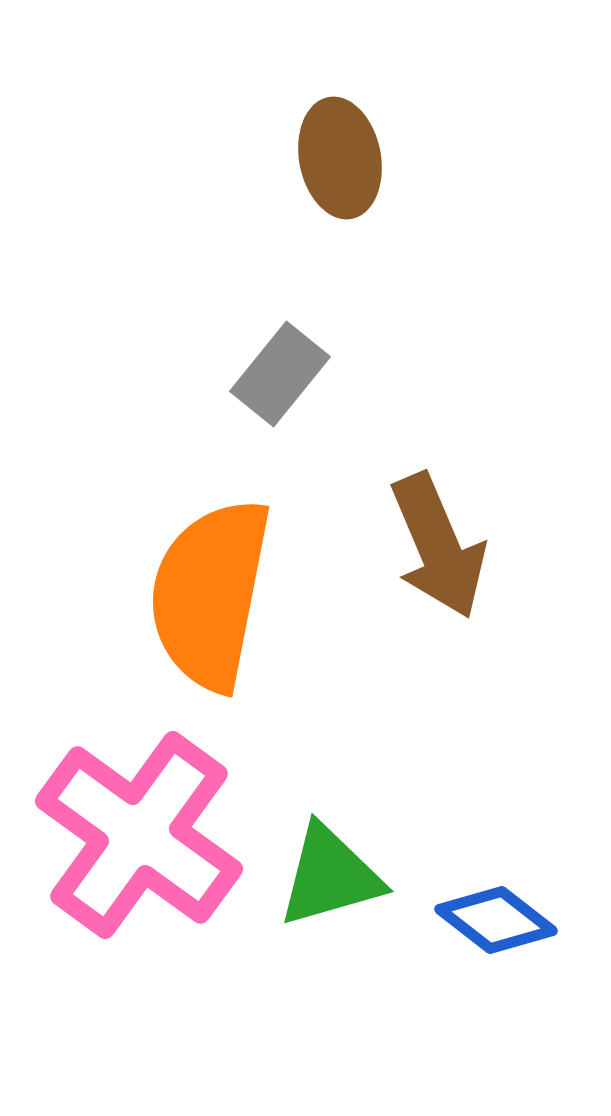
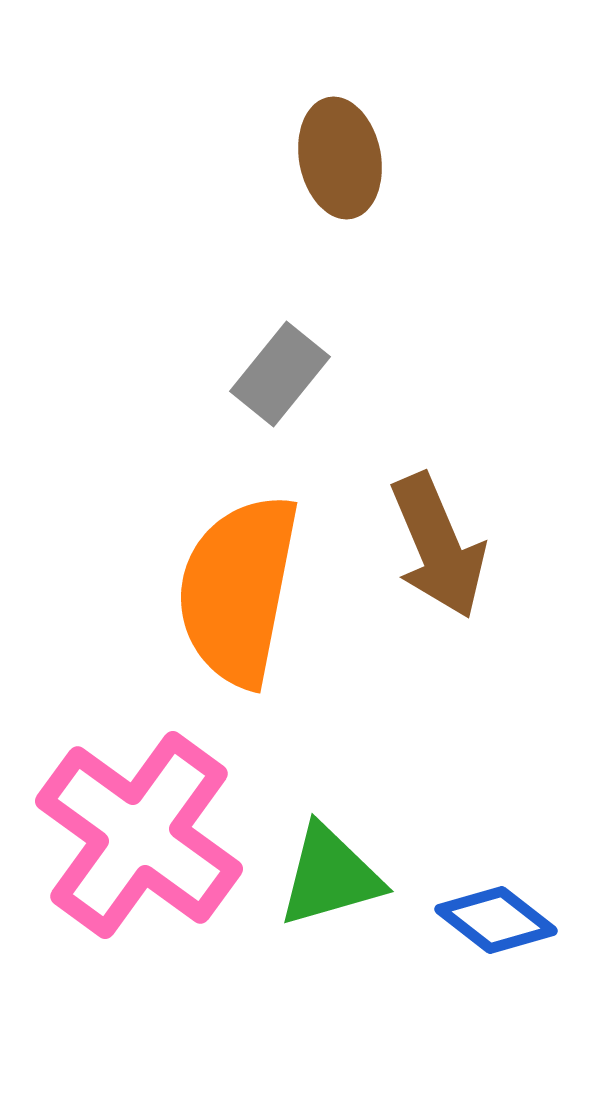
orange semicircle: moved 28 px right, 4 px up
